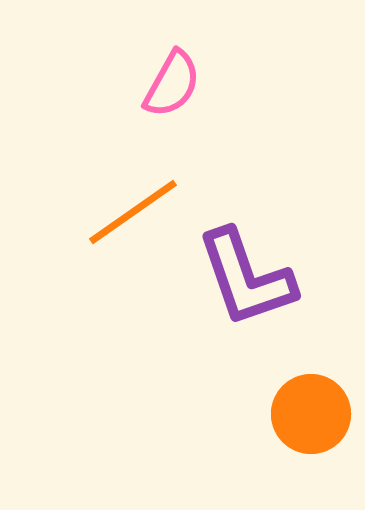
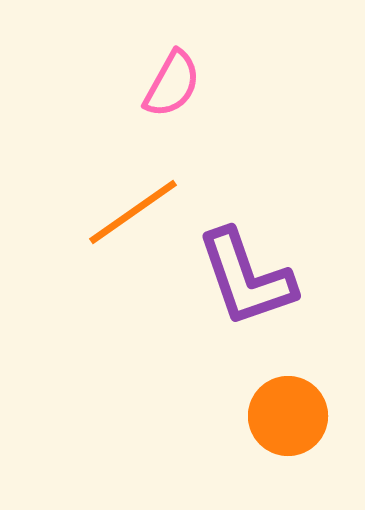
orange circle: moved 23 px left, 2 px down
